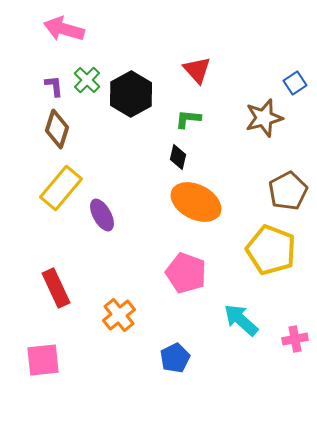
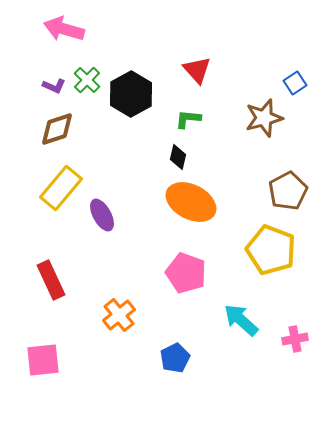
purple L-shape: rotated 120 degrees clockwise
brown diamond: rotated 54 degrees clockwise
orange ellipse: moved 5 px left
red rectangle: moved 5 px left, 8 px up
